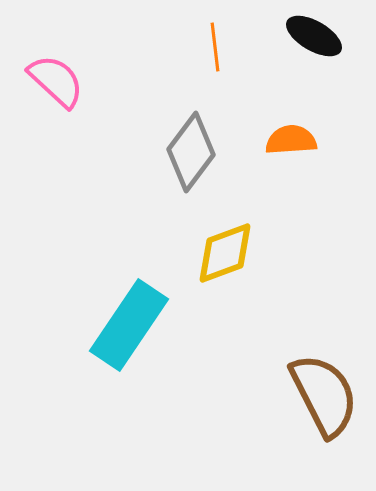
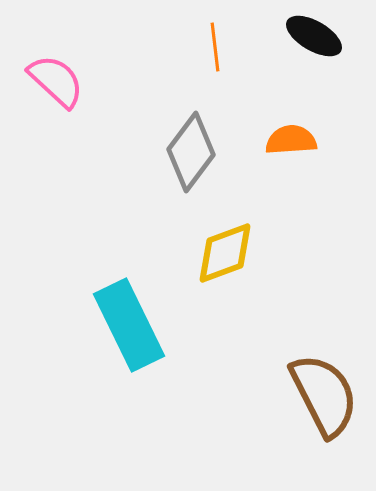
cyan rectangle: rotated 60 degrees counterclockwise
